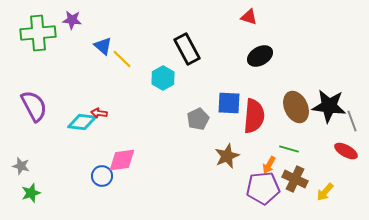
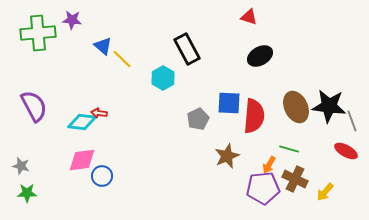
pink diamond: moved 40 px left
green star: moved 4 px left; rotated 18 degrees clockwise
